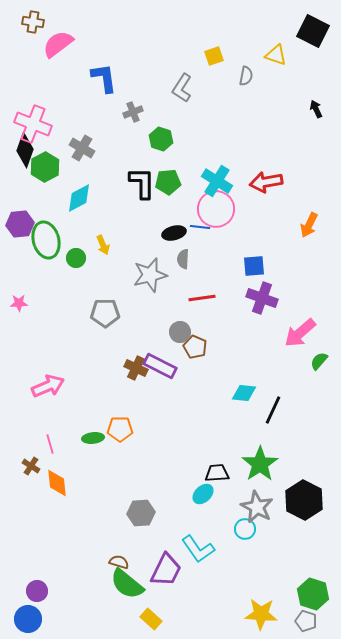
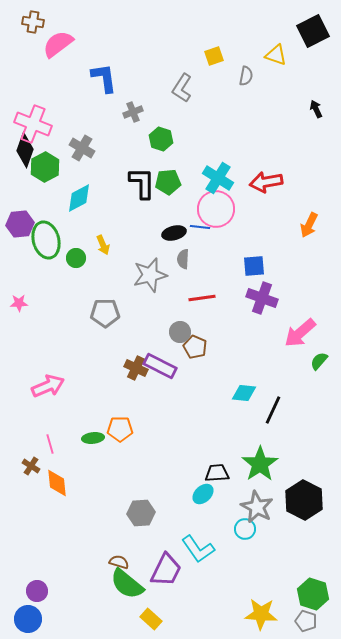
black square at (313, 31): rotated 36 degrees clockwise
cyan cross at (217, 181): moved 1 px right, 3 px up
